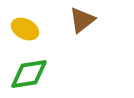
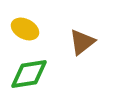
brown triangle: moved 22 px down
